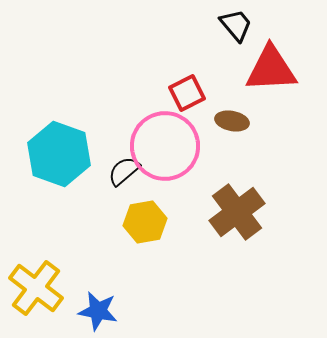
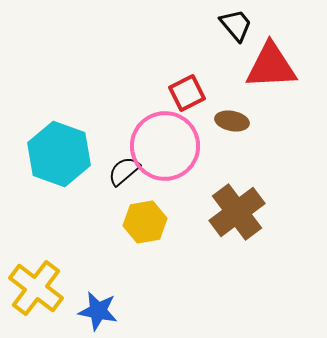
red triangle: moved 3 px up
